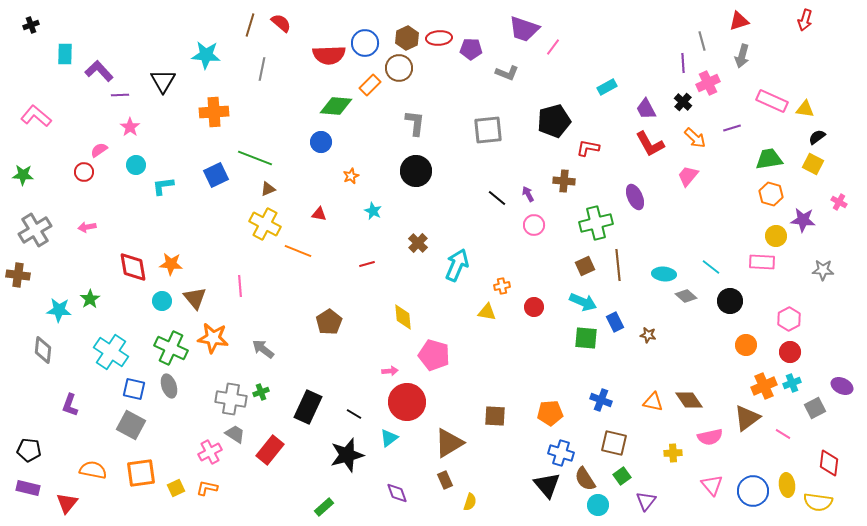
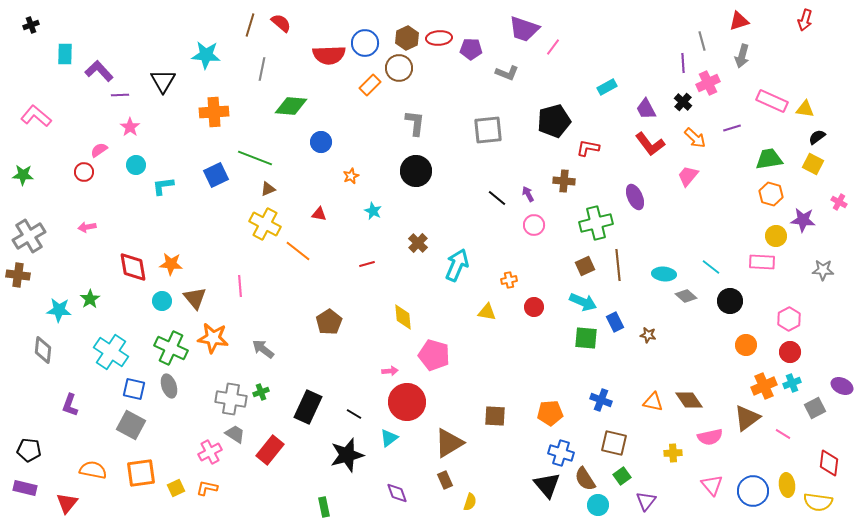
green diamond at (336, 106): moved 45 px left
red L-shape at (650, 144): rotated 8 degrees counterclockwise
gray cross at (35, 230): moved 6 px left, 6 px down
orange line at (298, 251): rotated 16 degrees clockwise
orange cross at (502, 286): moved 7 px right, 6 px up
purple rectangle at (28, 488): moved 3 px left
green rectangle at (324, 507): rotated 60 degrees counterclockwise
